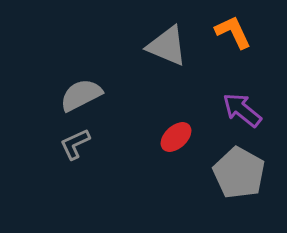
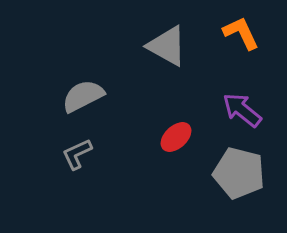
orange L-shape: moved 8 px right, 1 px down
gray triangle: rotated 6 degrees clockwise
gray semicircle: moved 2 px right, 1 px down
gray L-shape: moved 2 px right, 10 px down
gray pentagon: rotated 15 degrees counterclockwise
